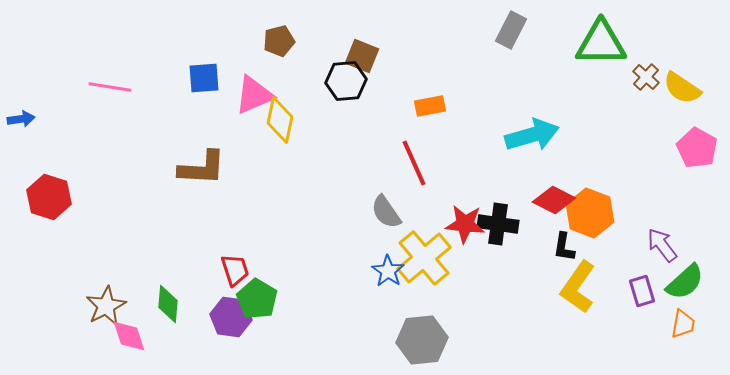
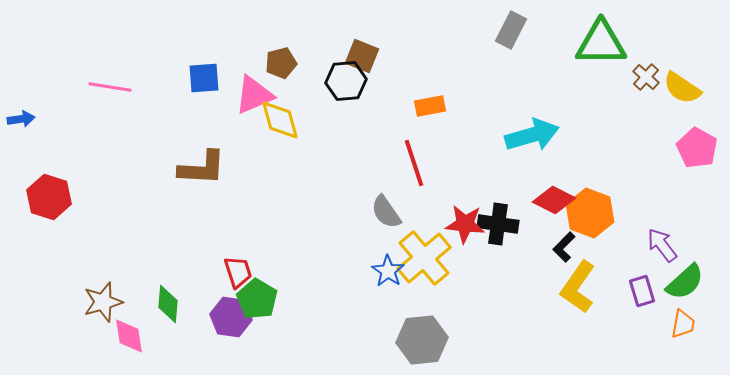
brown pentagon: moved 2 px right, 22 px down
yellow diamond: rotated 27 degrees counterclockwise
red line: rotated 6 degrees clockwise
black L-shape: rotated 36 degrees clockwise
red trapezoid: moved 3 px right, 2 px down
brown star: moved 3 px left, 4 px up; rotated 12 degrees clockwise
pink diamond: rotated 9 degrees clockwise
